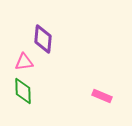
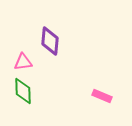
purple diamond: moved 7 px right, 2 px down
pink triangle: moved 1 px left
